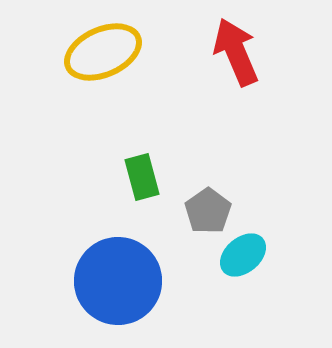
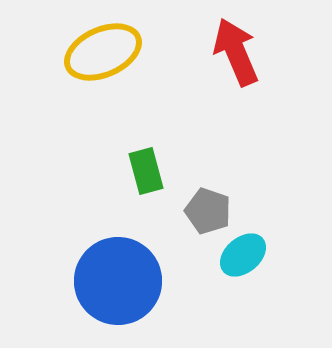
green rectangle: moved 4 px right, 6 px up
gray pentagon: rotated 18 degrees counterclockwise
